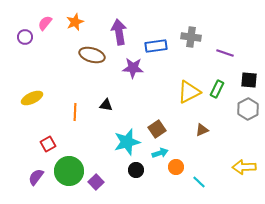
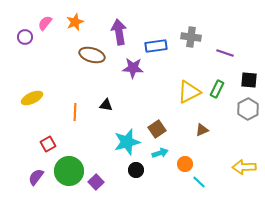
orange circle: moved 9 px right, 3 px up
